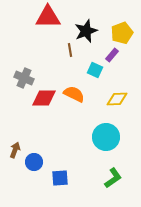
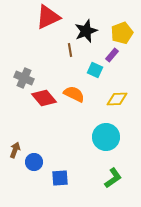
red triangle: rotated 24 degrees counterclockwise
red diamond: rotated 50 degrees clockwise
